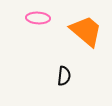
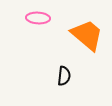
orange trapezoid: moved 1 px right, 4 px down
